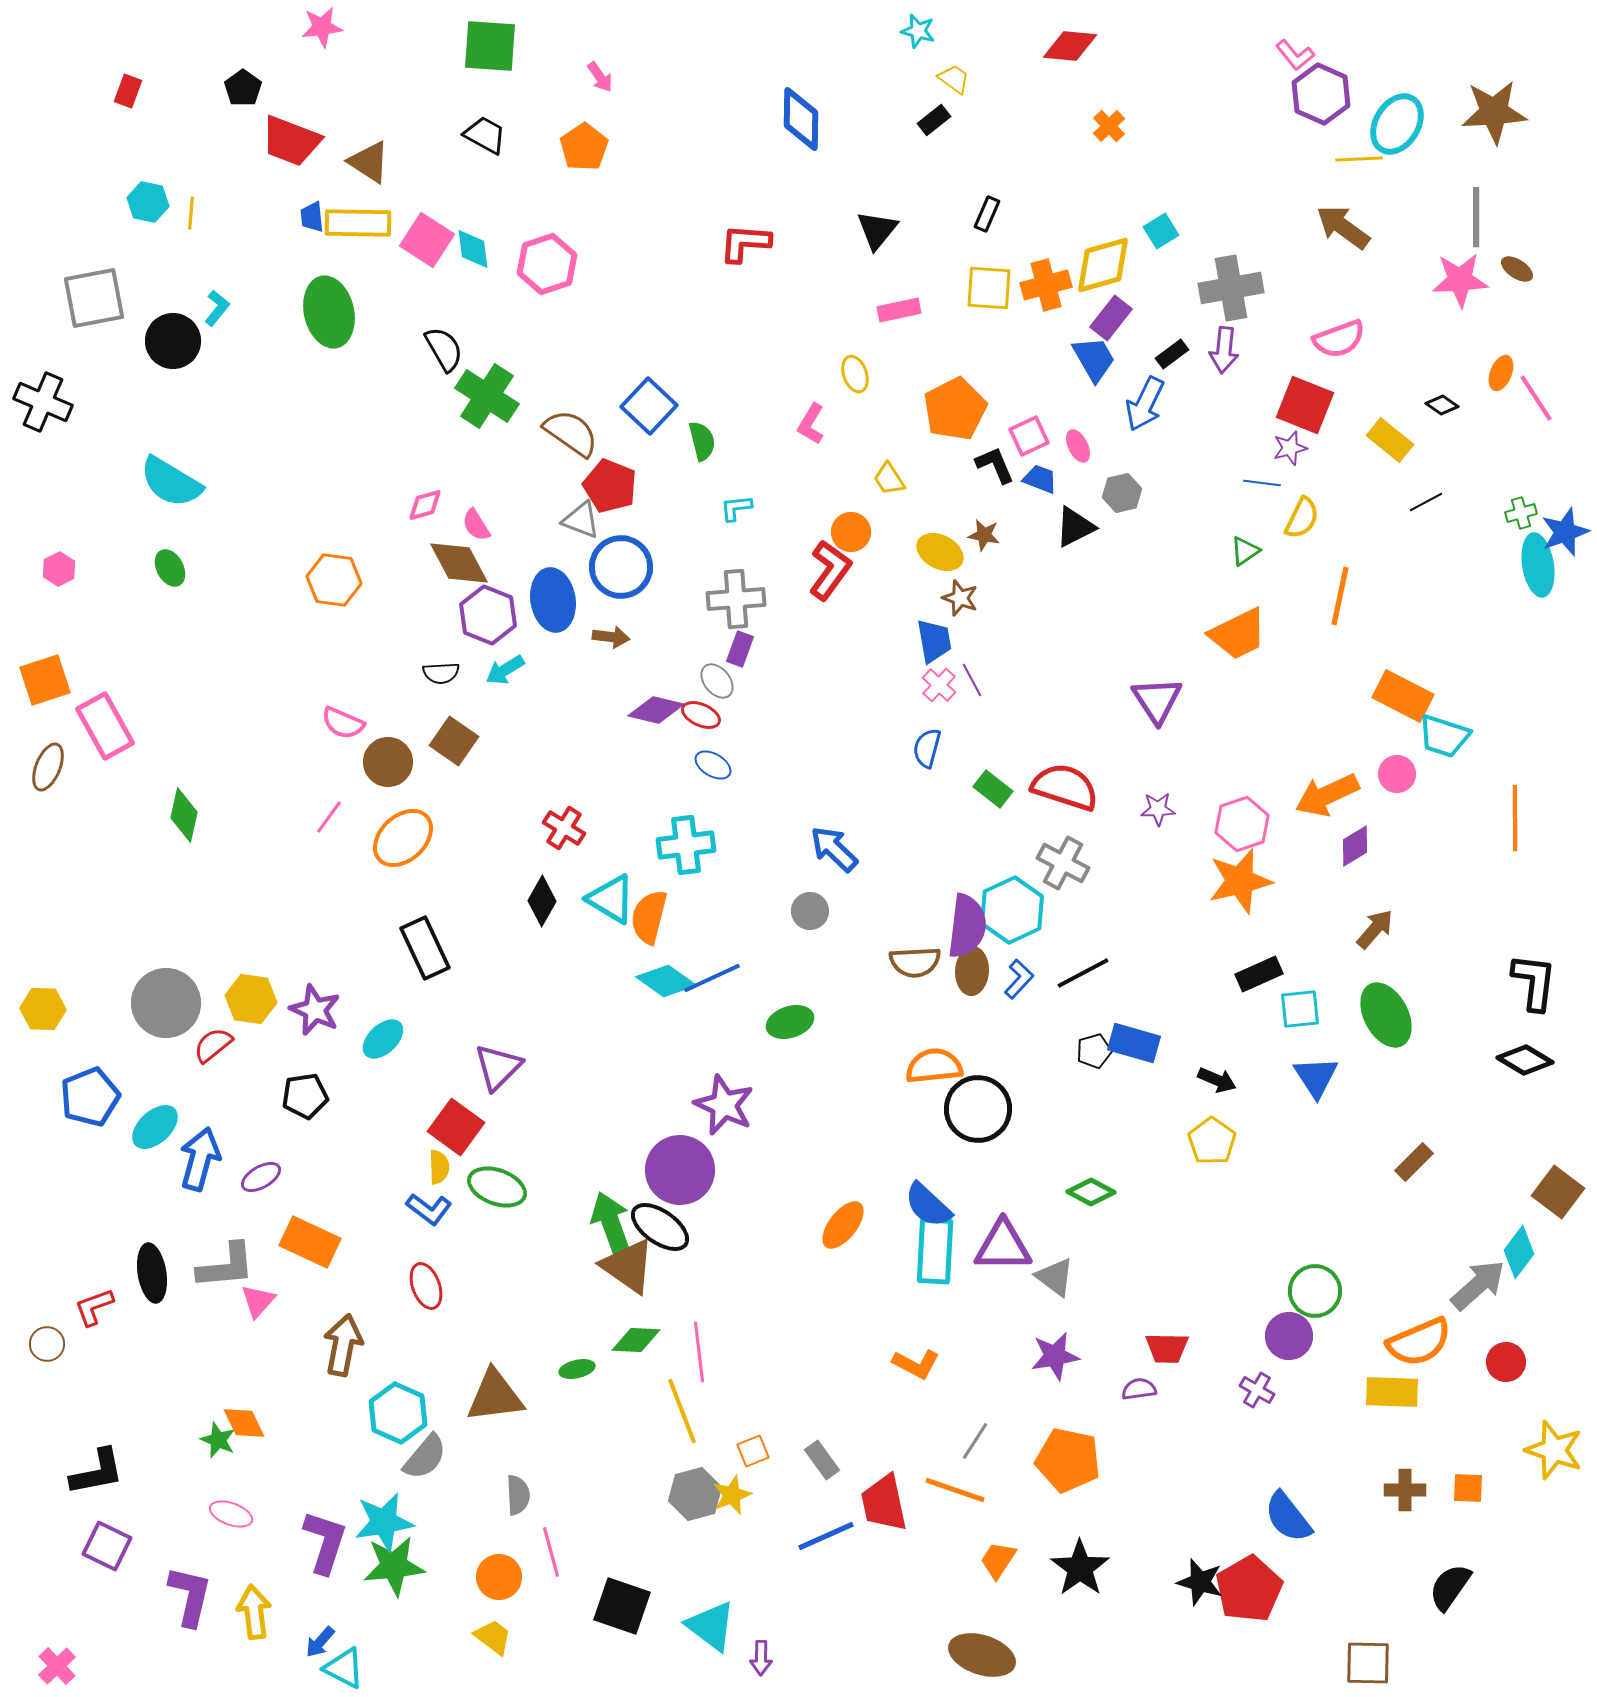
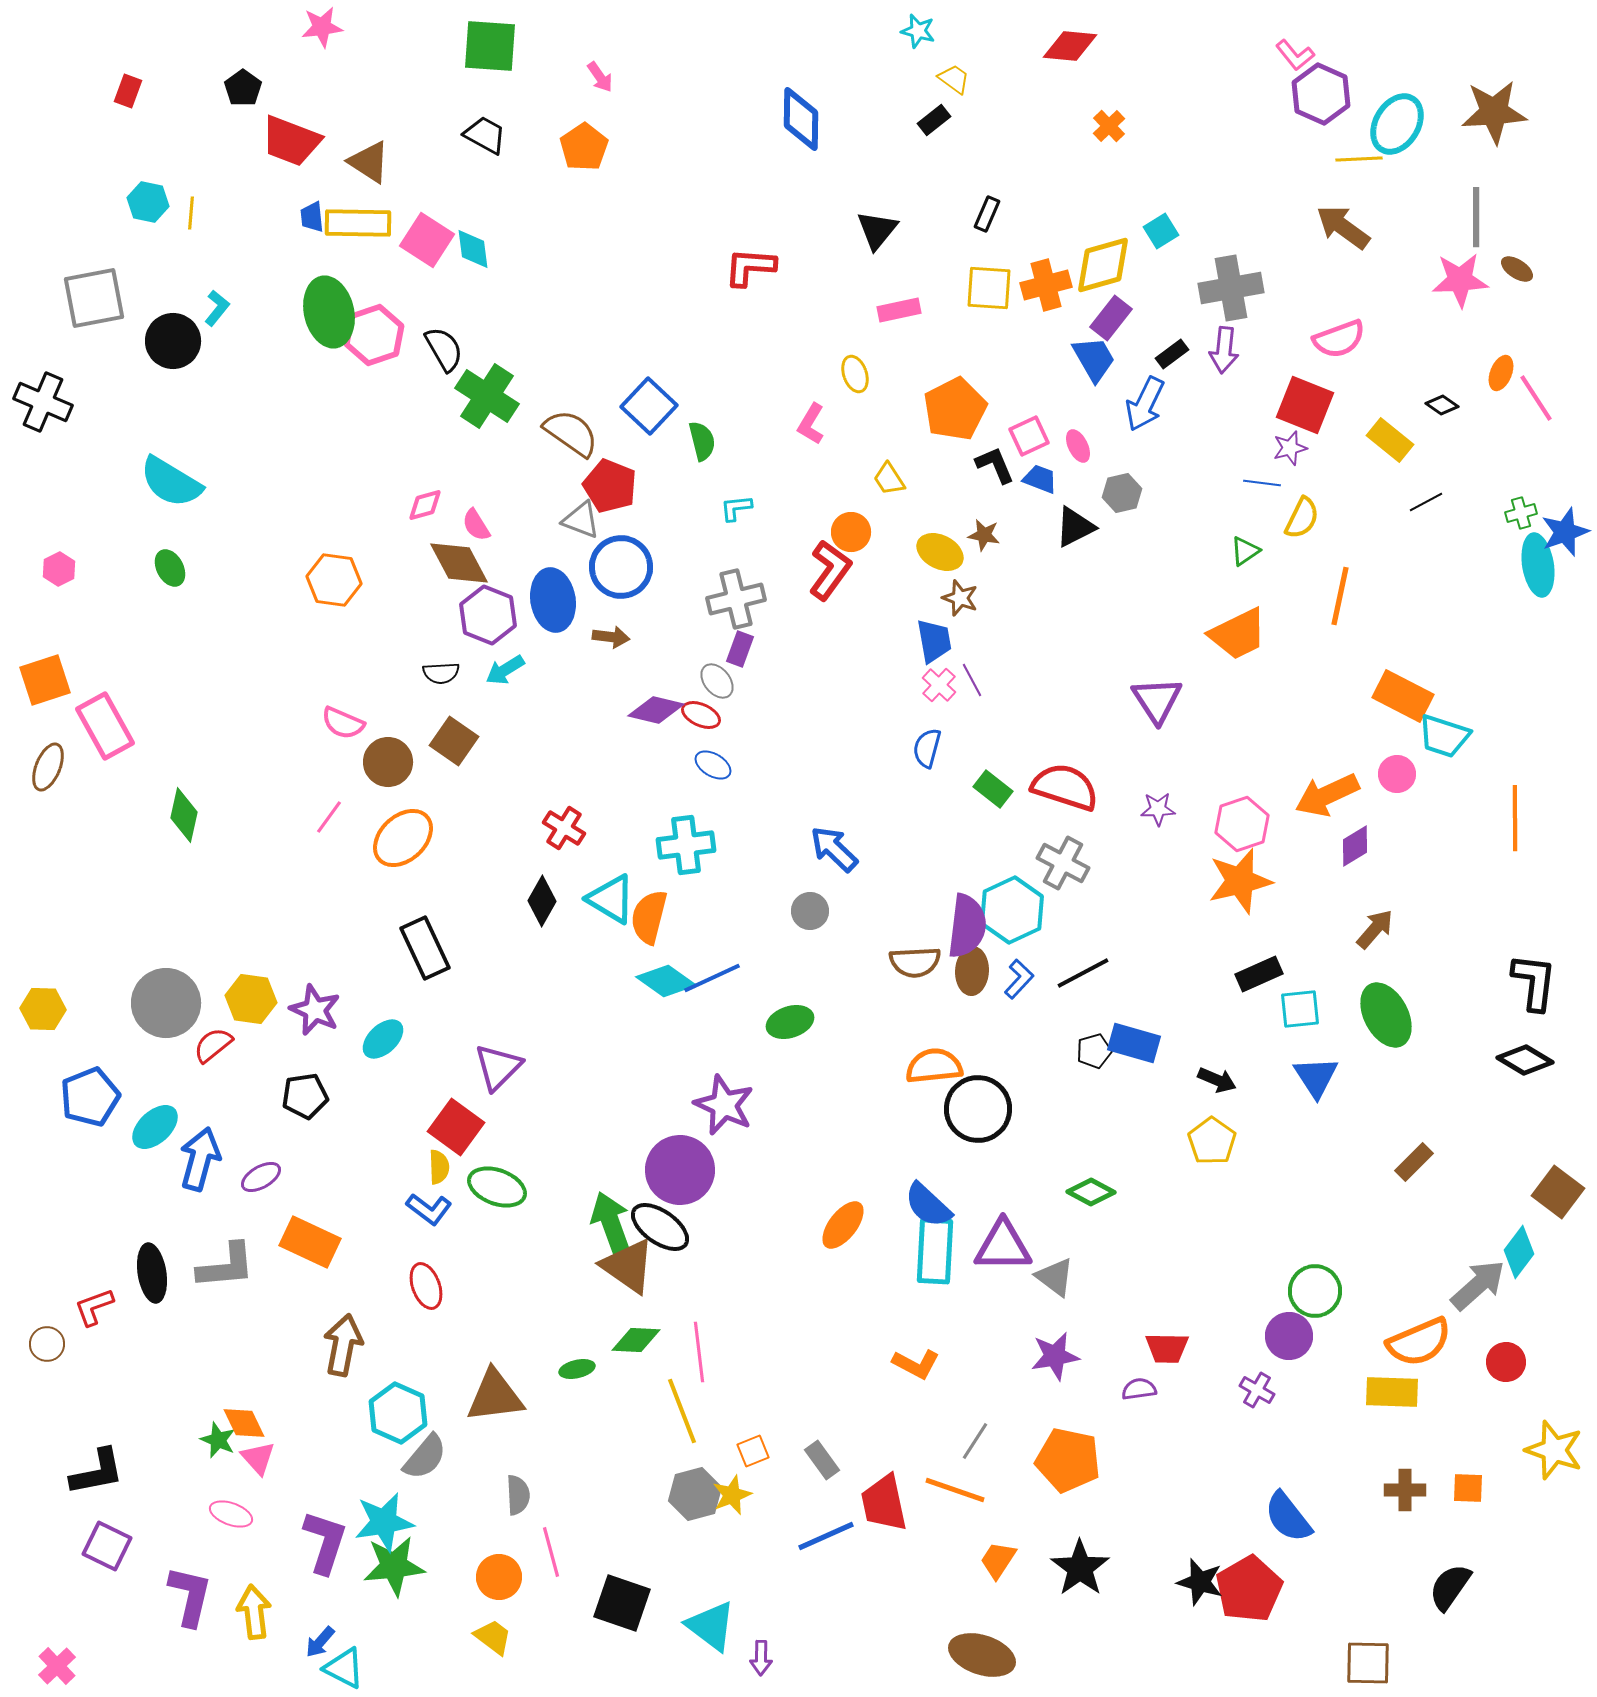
red L-shape at (745, 243): moved 5 px right, 24 px down
pink hexagon at (547, 264): moved 173 px left, 71 px down
gray cross at (736, 599): rotated 10 degrees counterclockwise
pink triangle at (258, 1301): moved 157 px down; rotated 24 degrees counterclockwise
black square at (622, 1606): moved 3 px up
